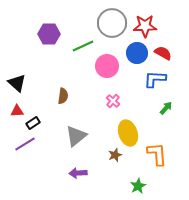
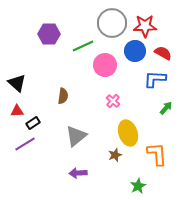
blue circle: moved 2 px left, 2 px up
pink circle: moved 2 px left, 1 px up
